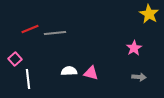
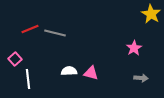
yellow star: moved 2 px right
gray line: rotated 20 degrees clockwise
gray arrow: moved 2 px right, 1 px down
